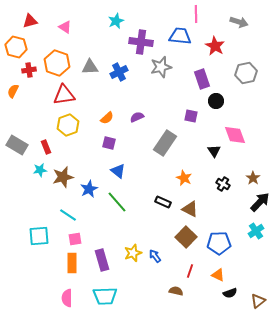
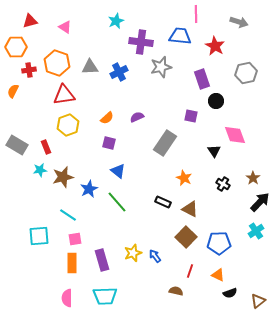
orange hexagon at (16, 47): rotated 15 degrees counterclockwise
